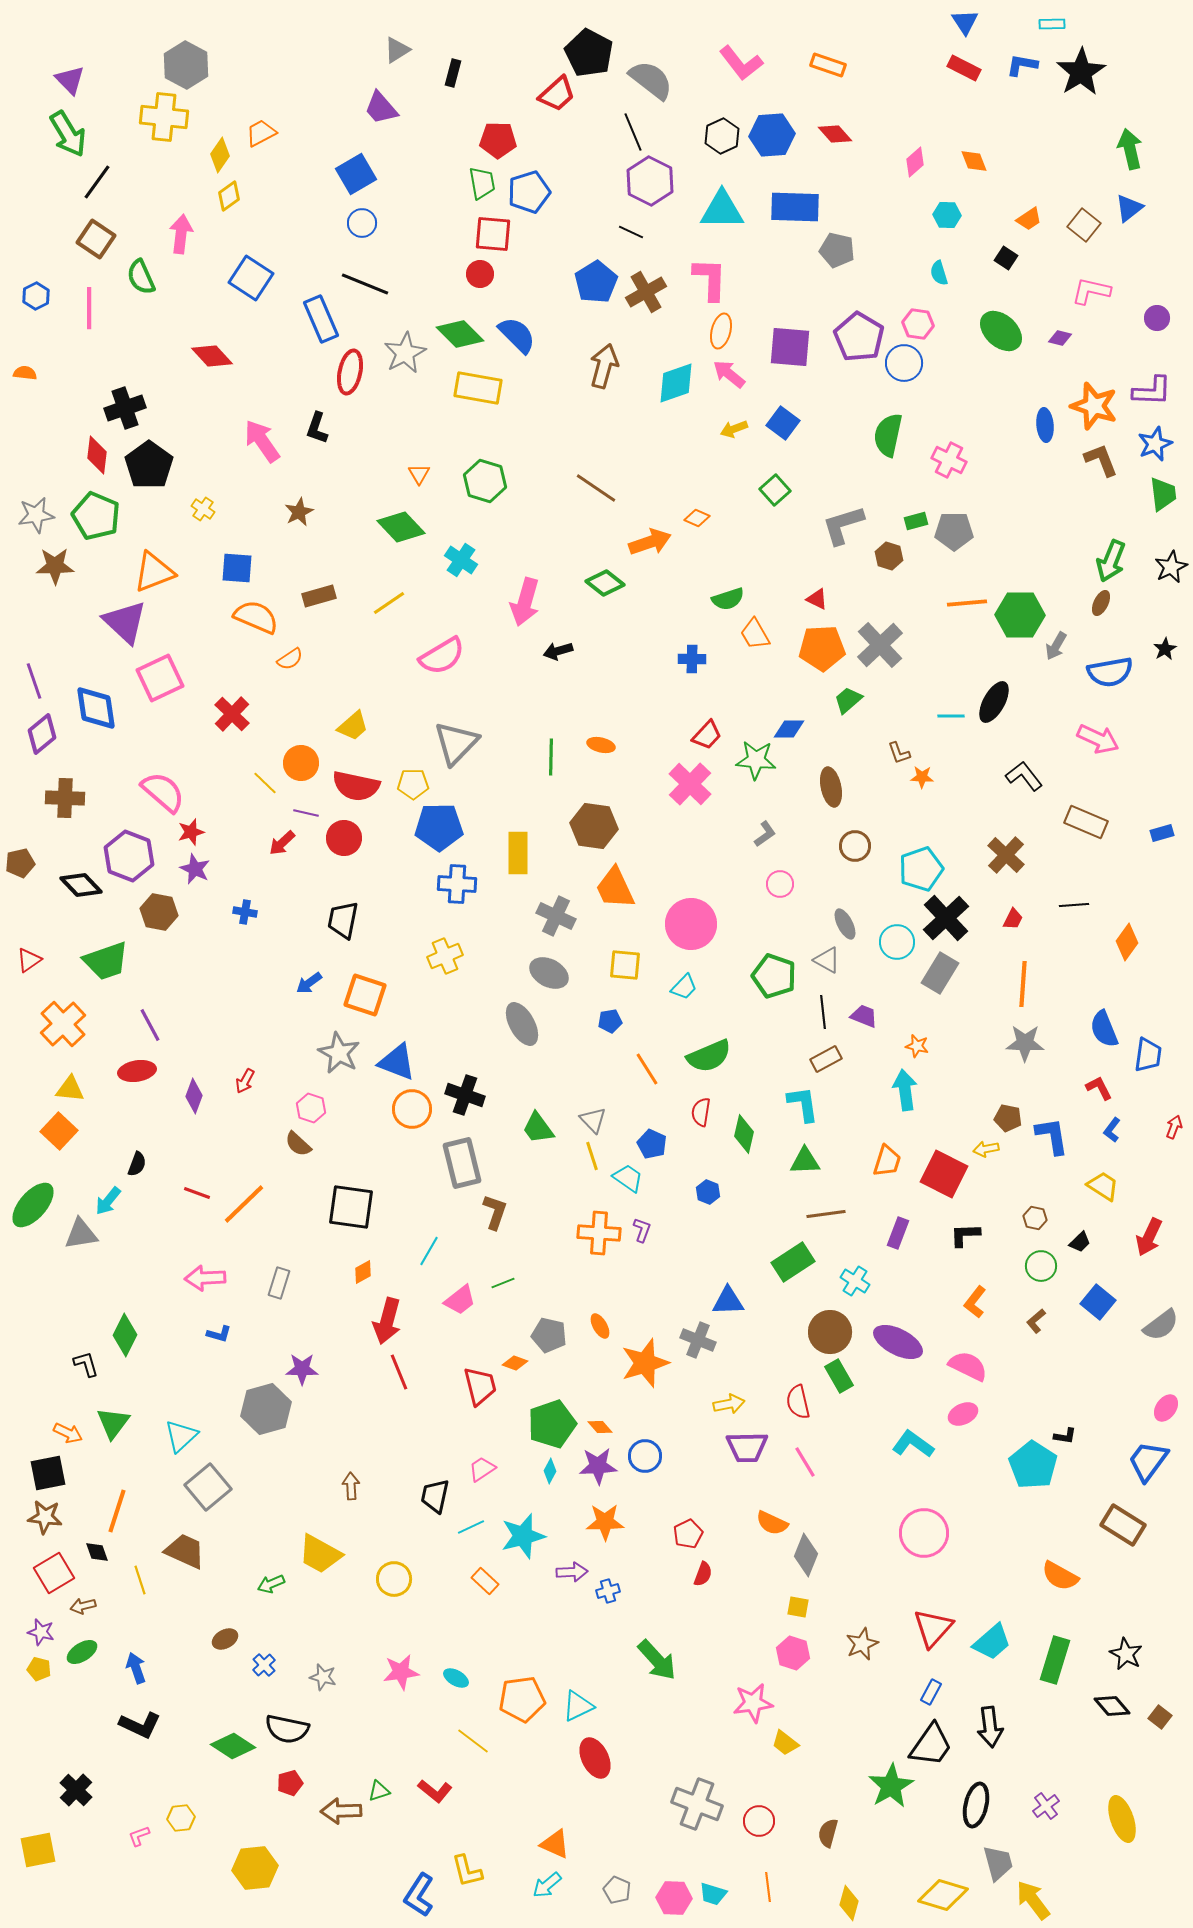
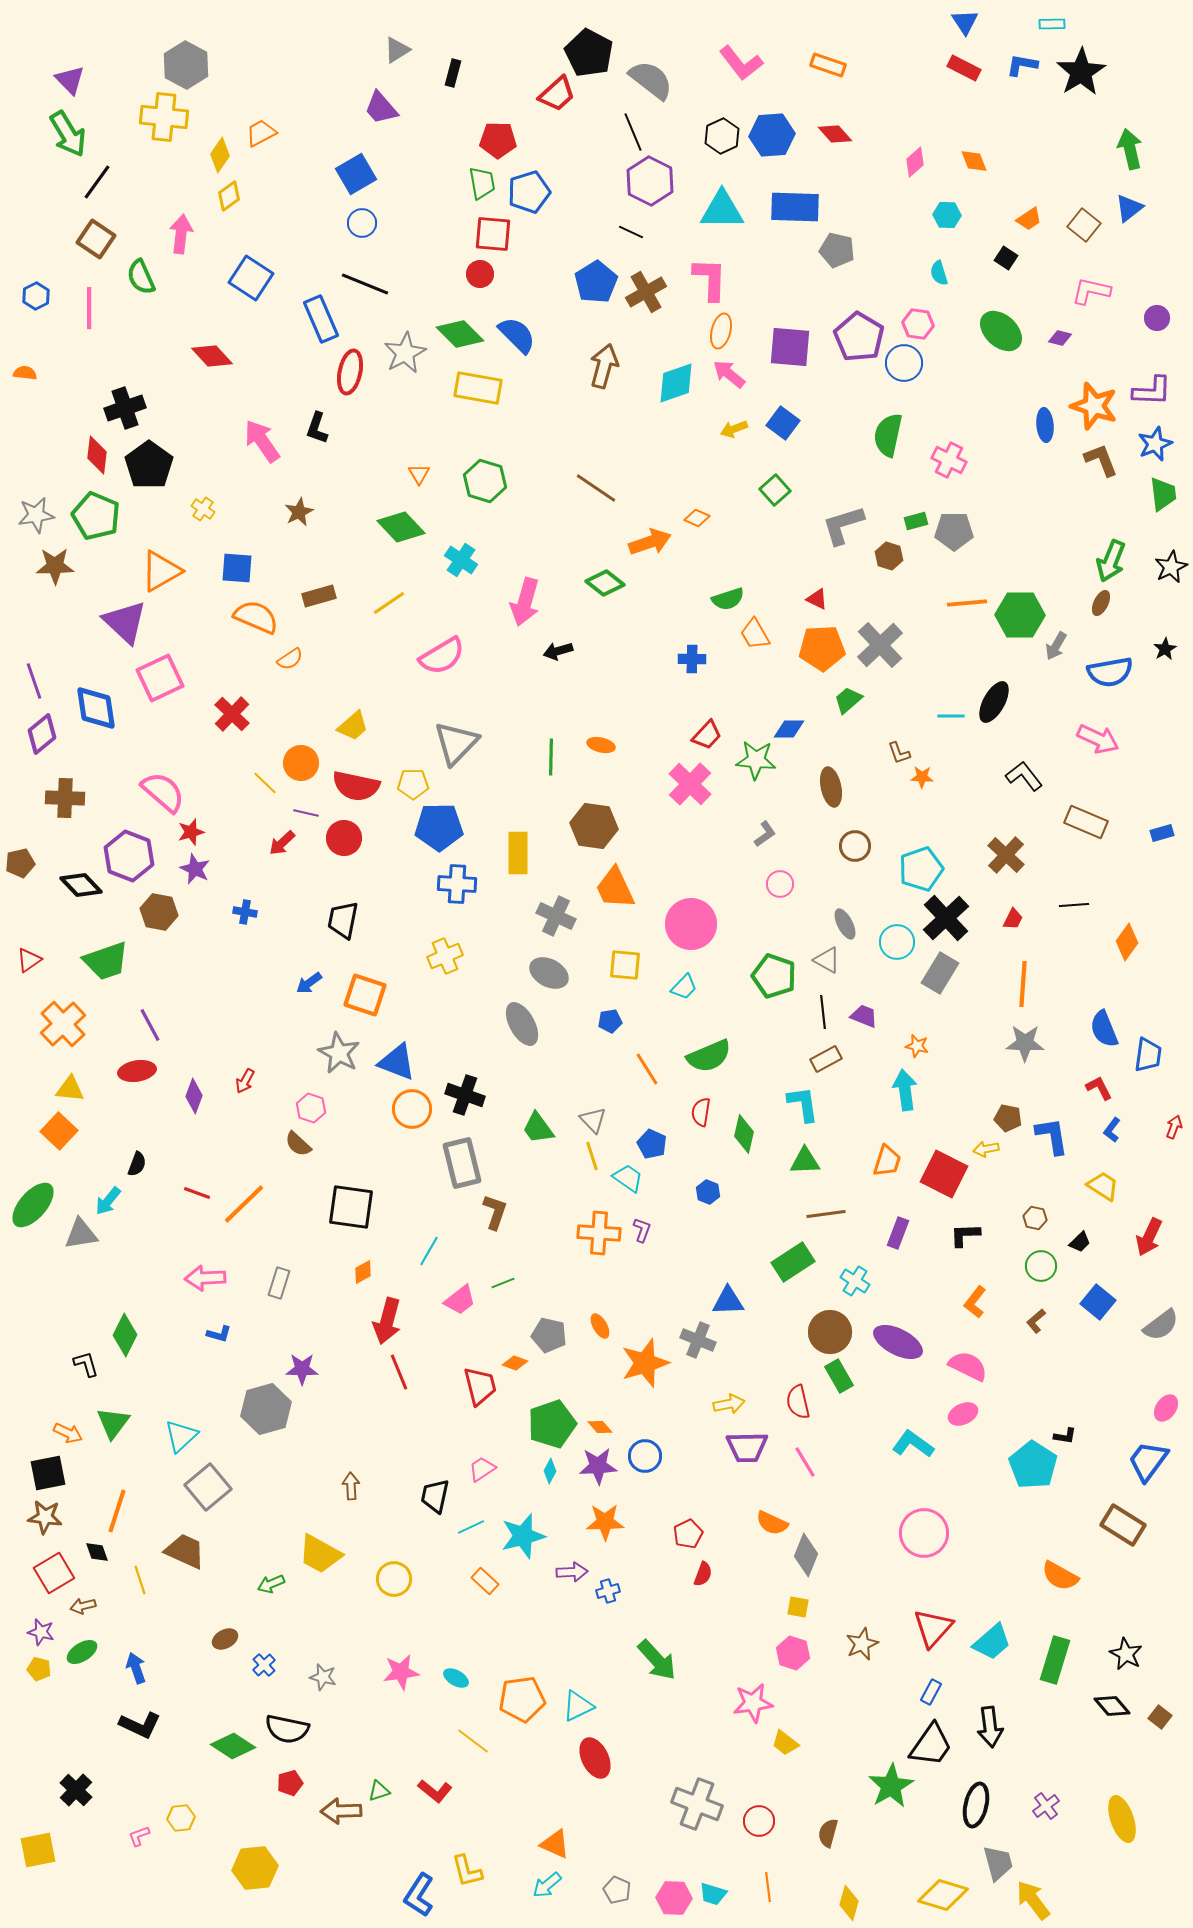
orange triangle at (154, 572): moved 7 px right, 1 px up; rotated 9 degrees counterclockwise
